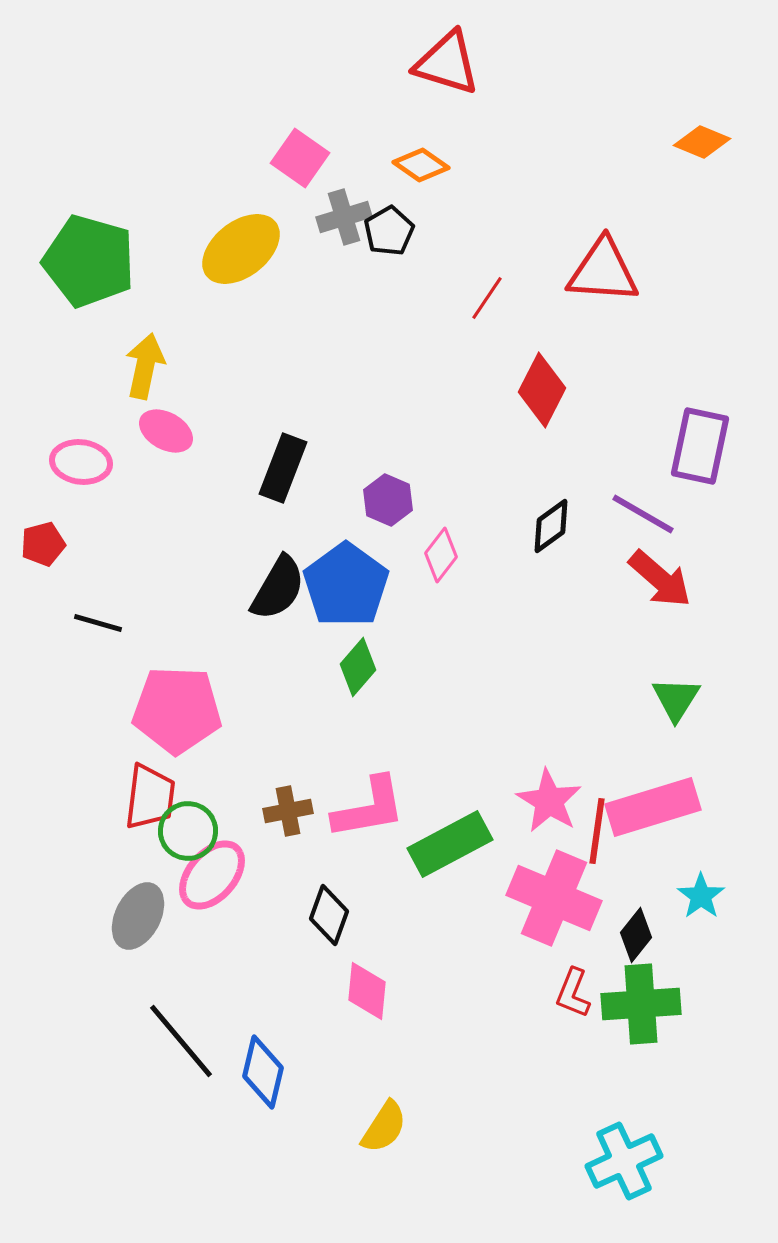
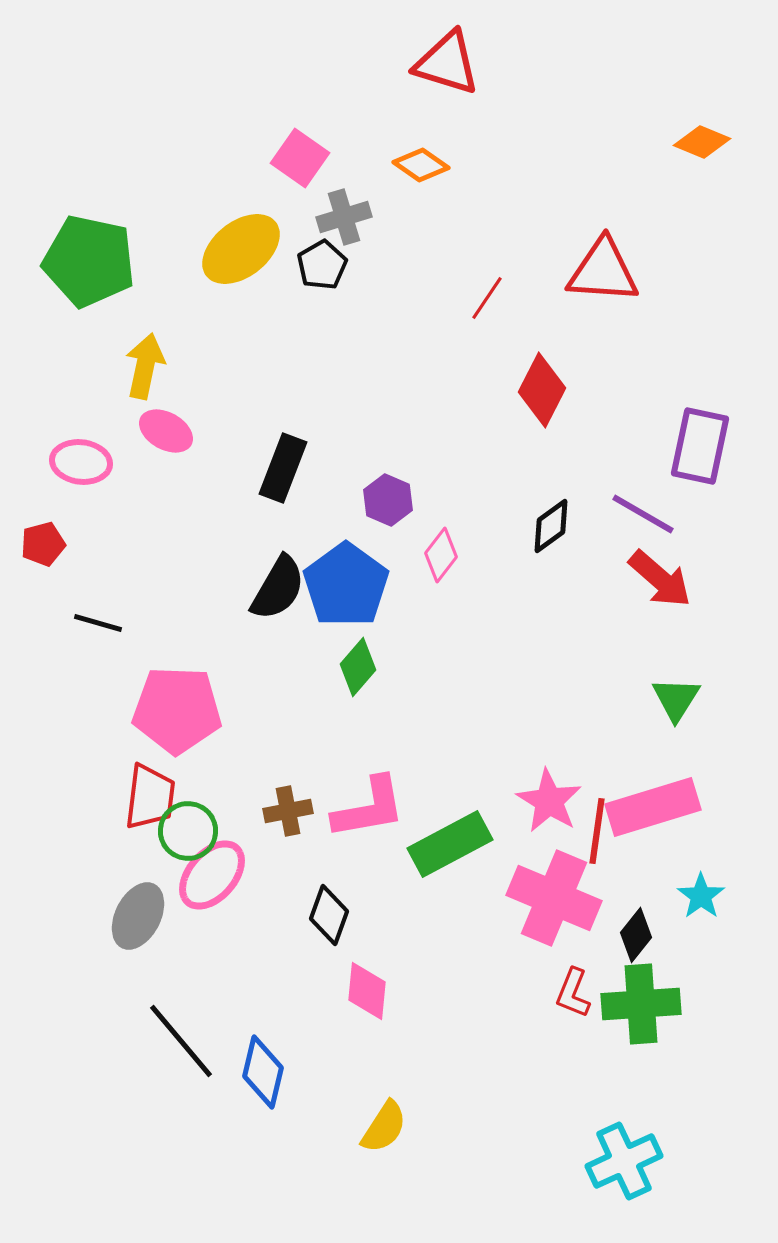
black pentagon at (389, 231): moved 67 px left, 34 px down
green pentagon at (89, 261): rotated 4 degrees counterclockwise
